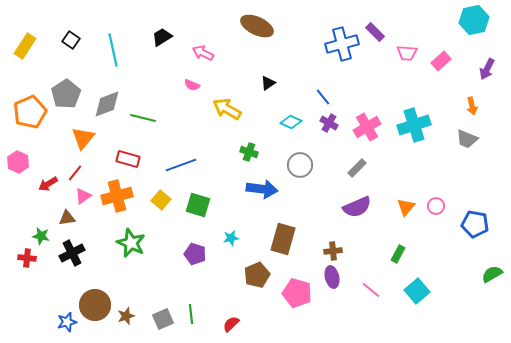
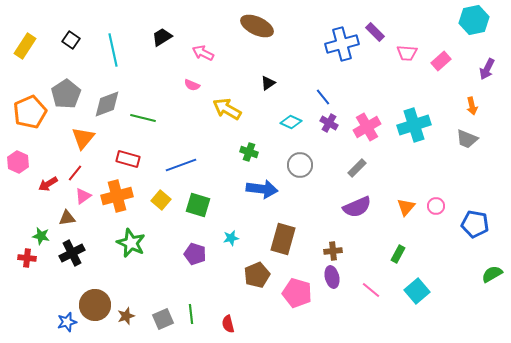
red semicircle at (231, 324): moved 3 px left; rotated 60 degrees counterclockwise
